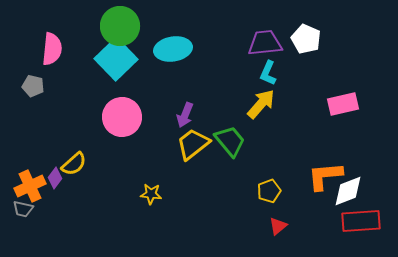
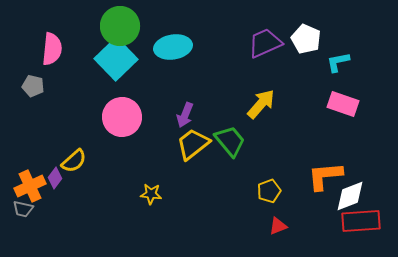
purple trapezoid: rotated 18 degrees counterclockwise
cyan ellipse: moved 2 px up
cyan L-shape: moved 70 px right, 11 px up; rotated 55 degrees clockwise
pink rectangle: rotated 32 degrees clockwise
yellow semicircle: moved 3 px up
white diamond: moved 2 px right, 5 px down
red triangle: rotated 18 degrees clockwise
